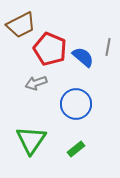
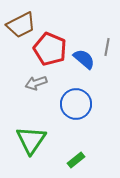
gray line: moved 1 px left
blue semicircle: moved 1 px right, 2 px down
green rectangle: moved 11 px down
